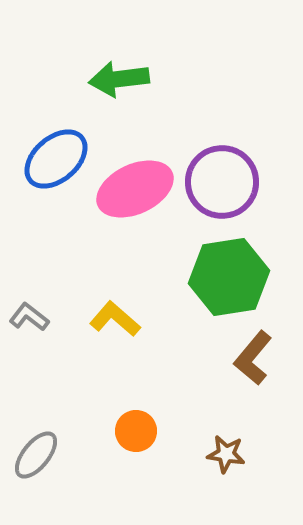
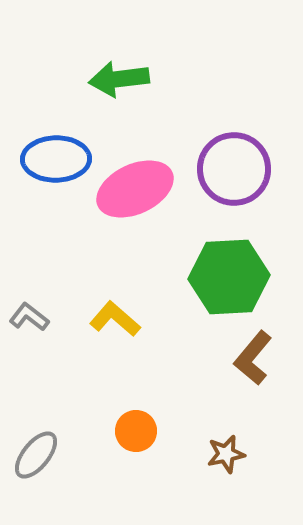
blue ellipse: rotated 40 degrees clockwise
purple circle: moved 12 px right, 13 px up
green hexagon: rotated 6 degrees clockwise
brown star: rotated 21 degrees counterclockwise
